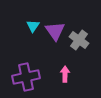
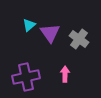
cyan triangle: moved 4 px left, 1 px up; rotated 16 degrees clockwise
purple triangle: moved 5 px left, 2 px down
gray cross: moved 1 px up
